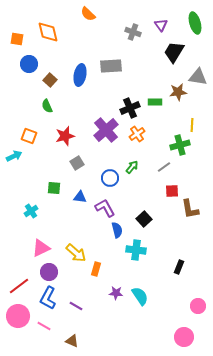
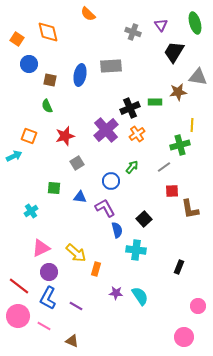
orange square at (17, 39): rotated 24 degrees clockwise
brown square at (50, 80): rotated 32 degrees counterclockwise
blue circle at (110, 178): moved 1 px right, 3 px down
red line at (19, 286): rotated 75 degrees clockwise
